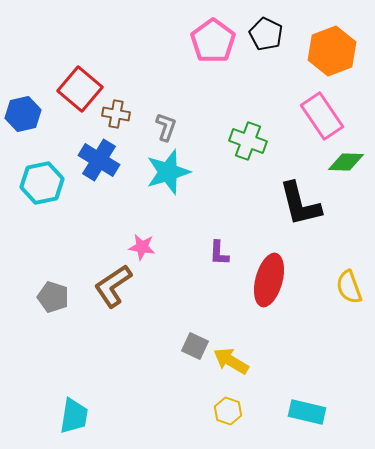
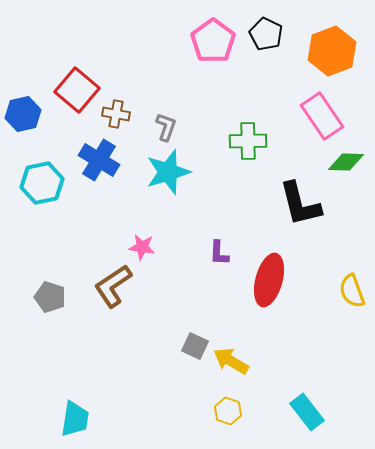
red square: moved 3 px left, 1 px down
green cross: rotated 21 degrees counterclockwise
yellow semicircle: moved 3 px right, 4 px down
gray pentagon: moved 3 px left
cyan rectangle: rotated 39 degrees clockwise
cyan trapezoid: moved 1 px right, 3 px down
